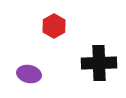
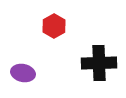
purple ellipse: moved 6 px left, 1 px up
